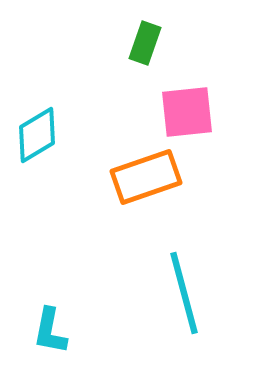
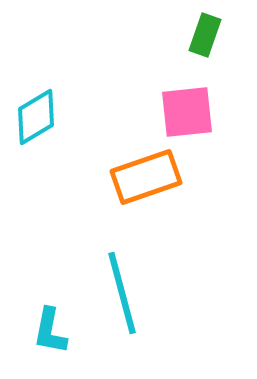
green rectangle: moved 60 px right, 8 px up
cyan diamond: moved 1 px left, 18 px up
cyan line: moved 62 px left
